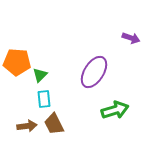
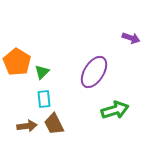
orange pentagon: rotated 28 degrees clockwise
green triangle: moved 2 px right, 3 px up
